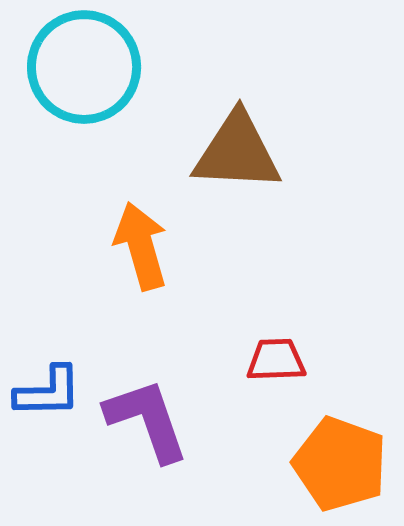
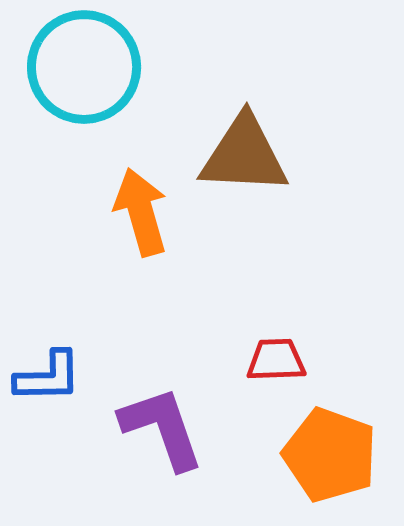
brown triangle: moved 7 px right, 3 px down
orange arrow: moved 34 px up
blue L-shape: moved 15 px up
purple L-shape: moved 15 px right, 8 px down
orange pentagon: moved 10 px left, 9 px up
